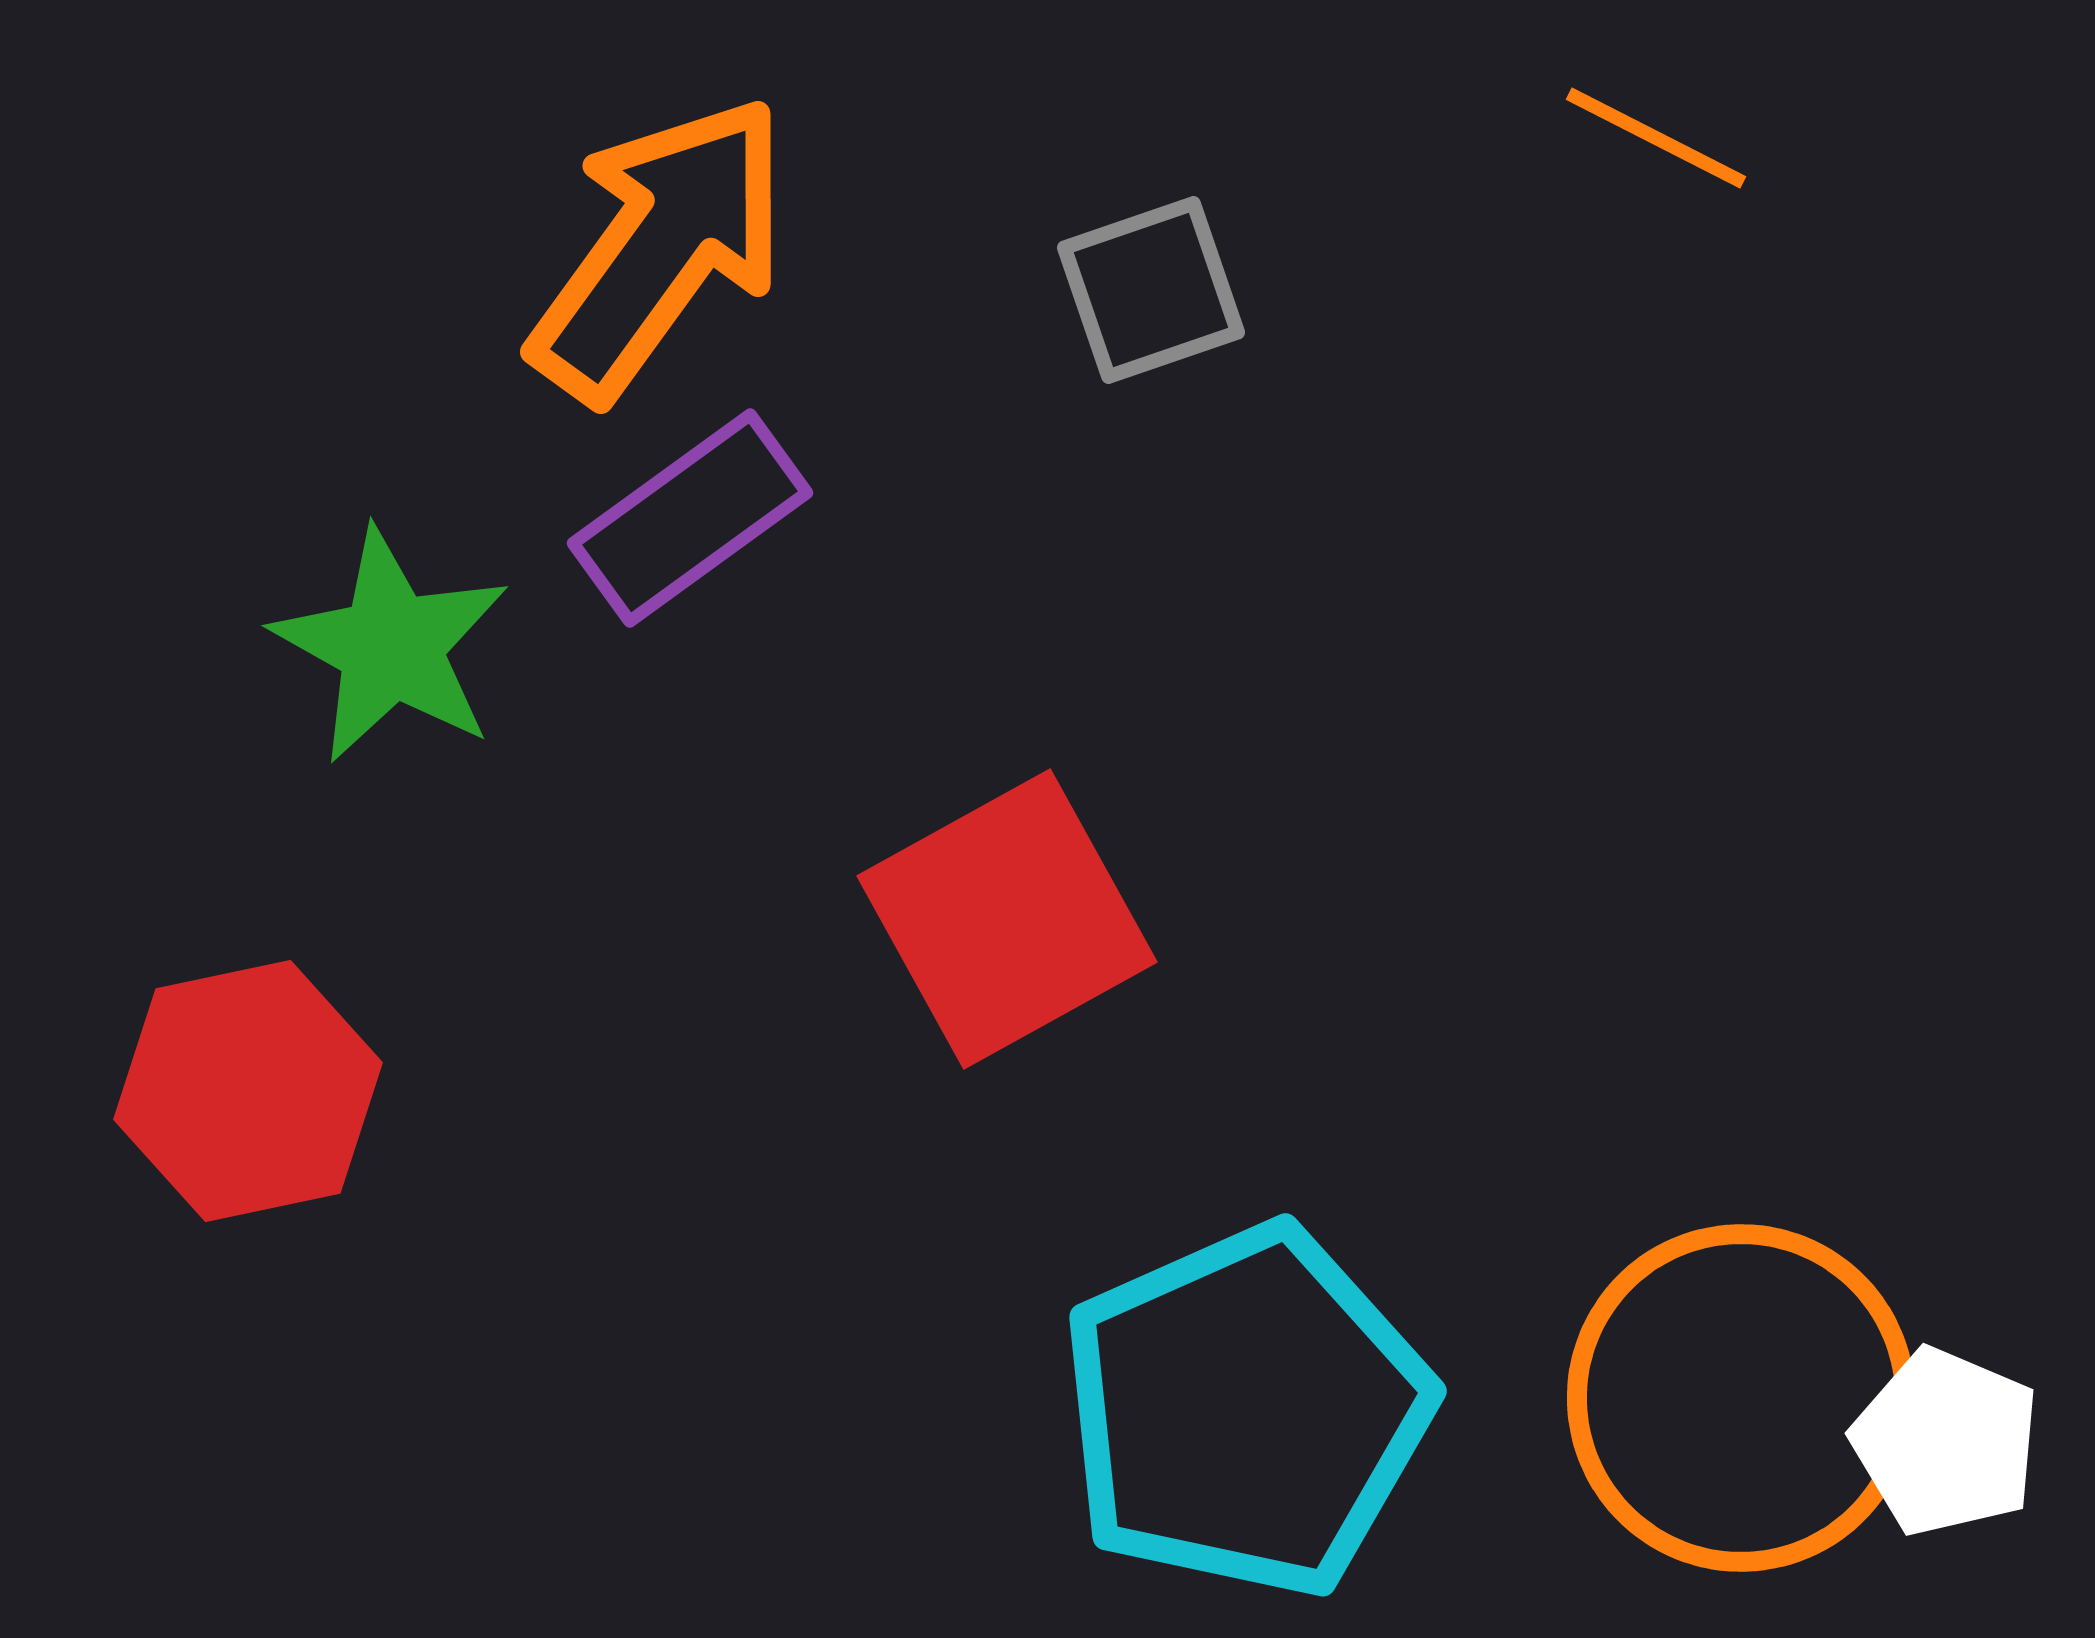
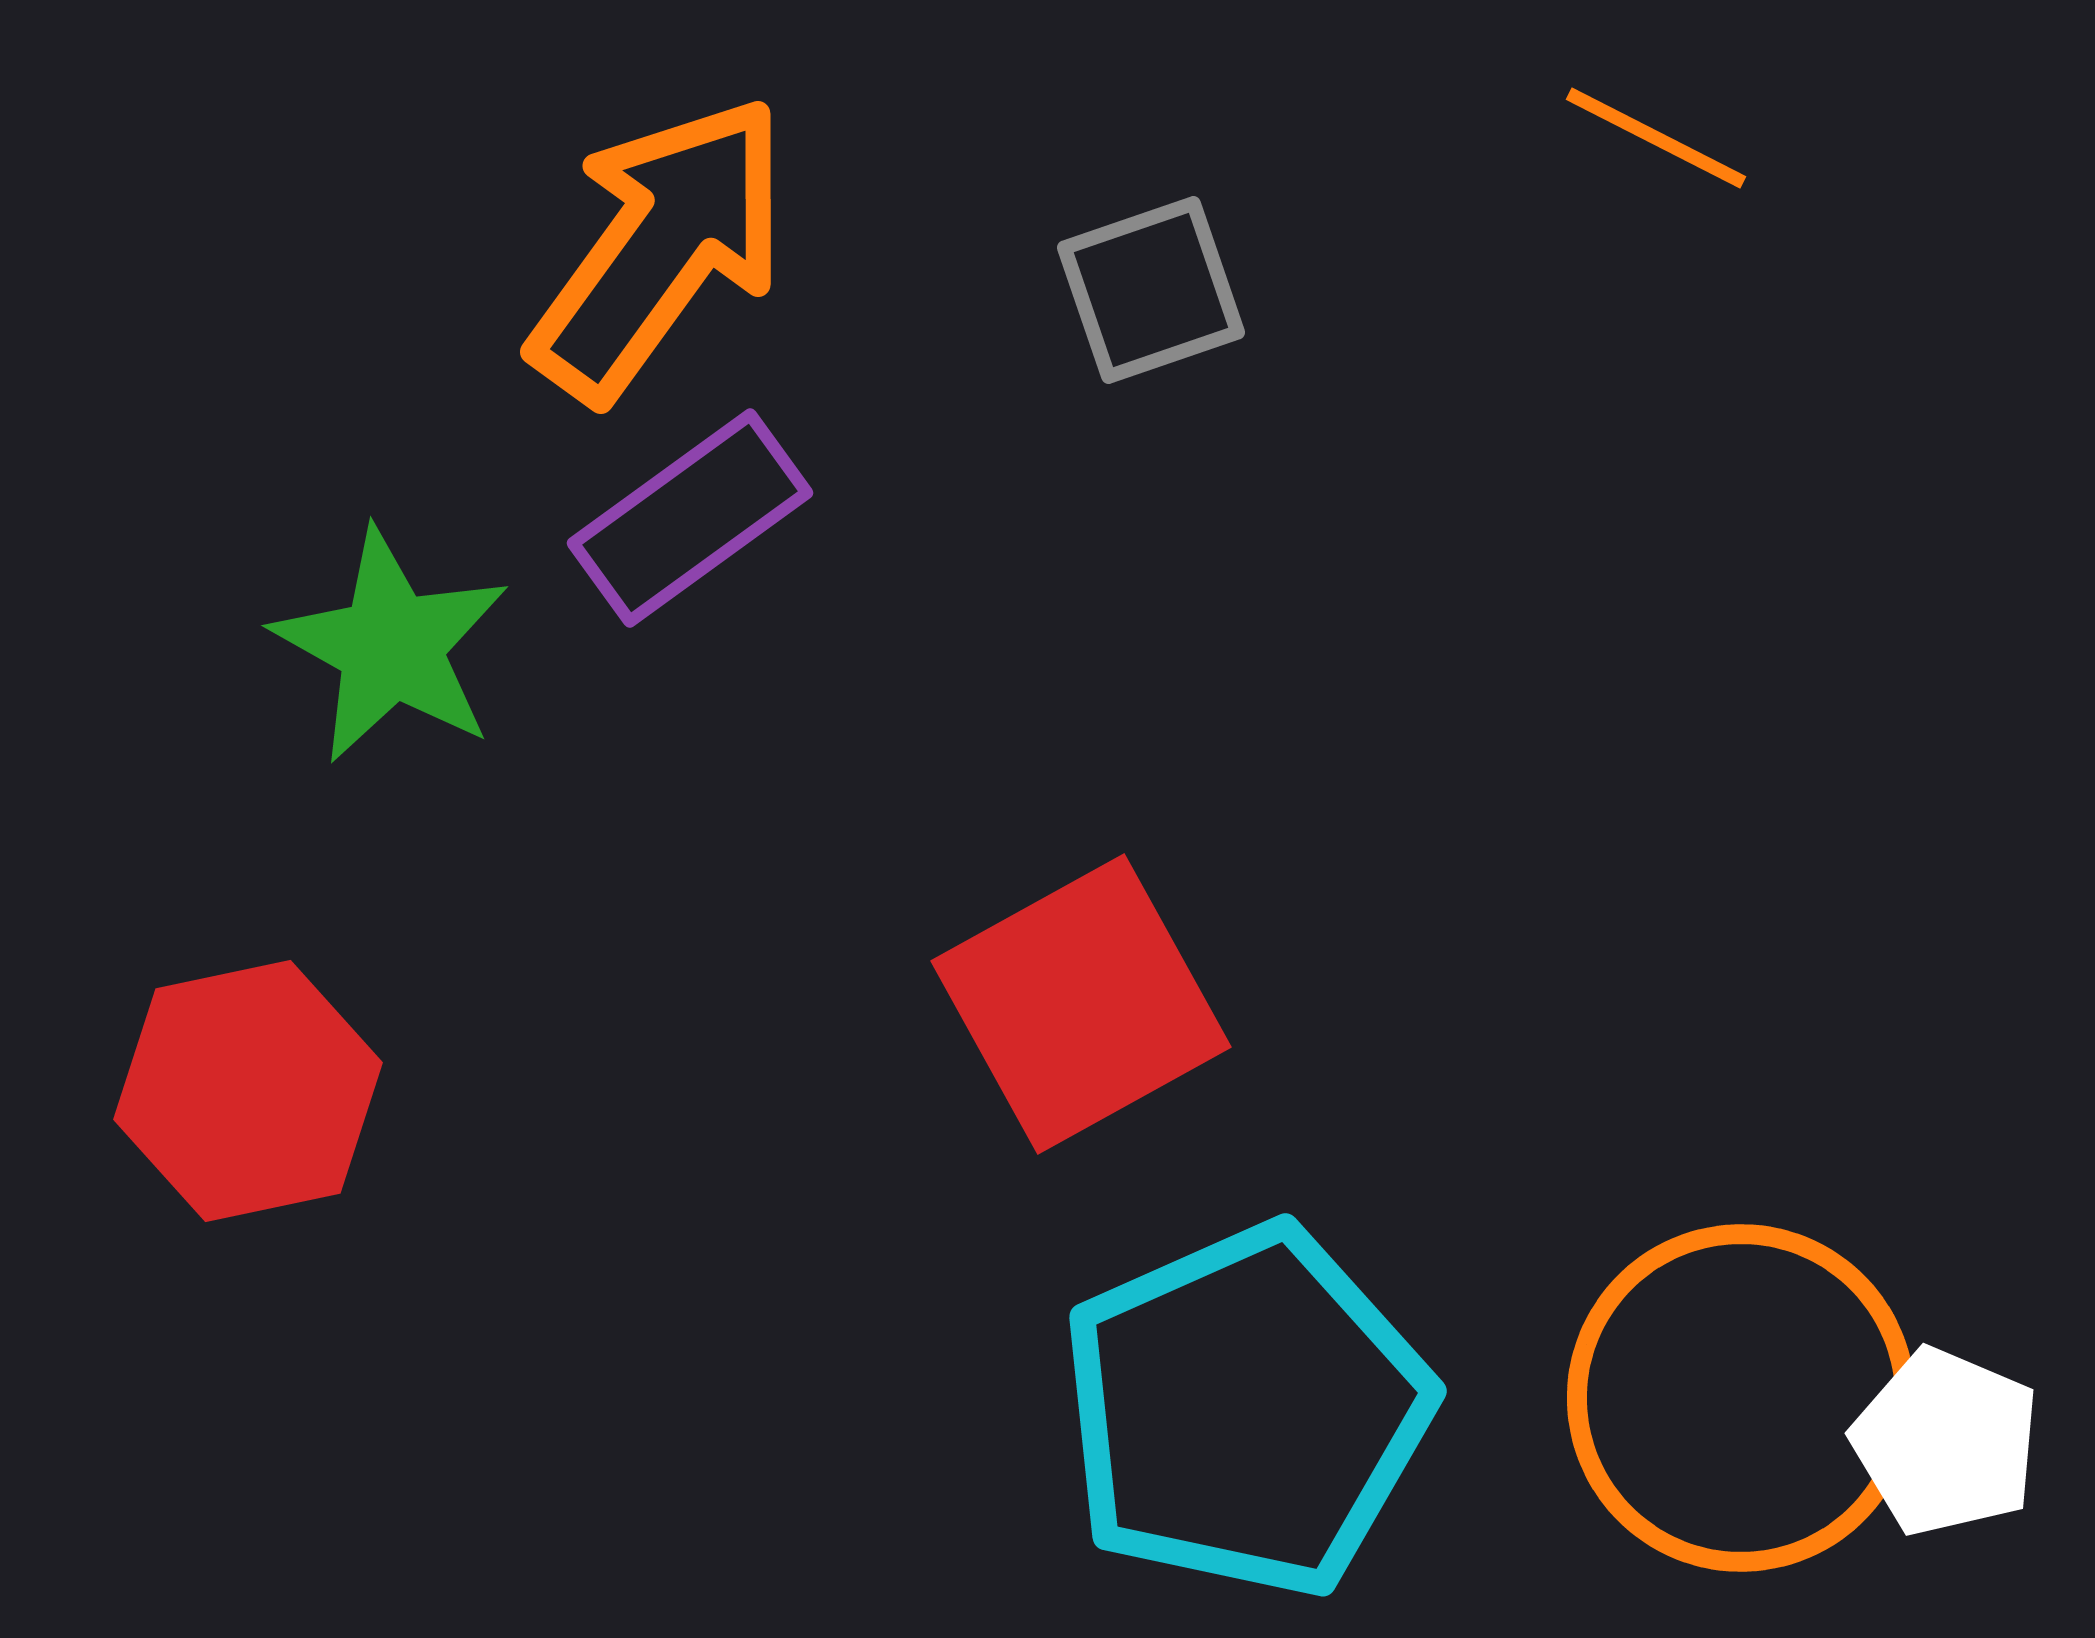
red square: moved 74 px right, 85 px down
